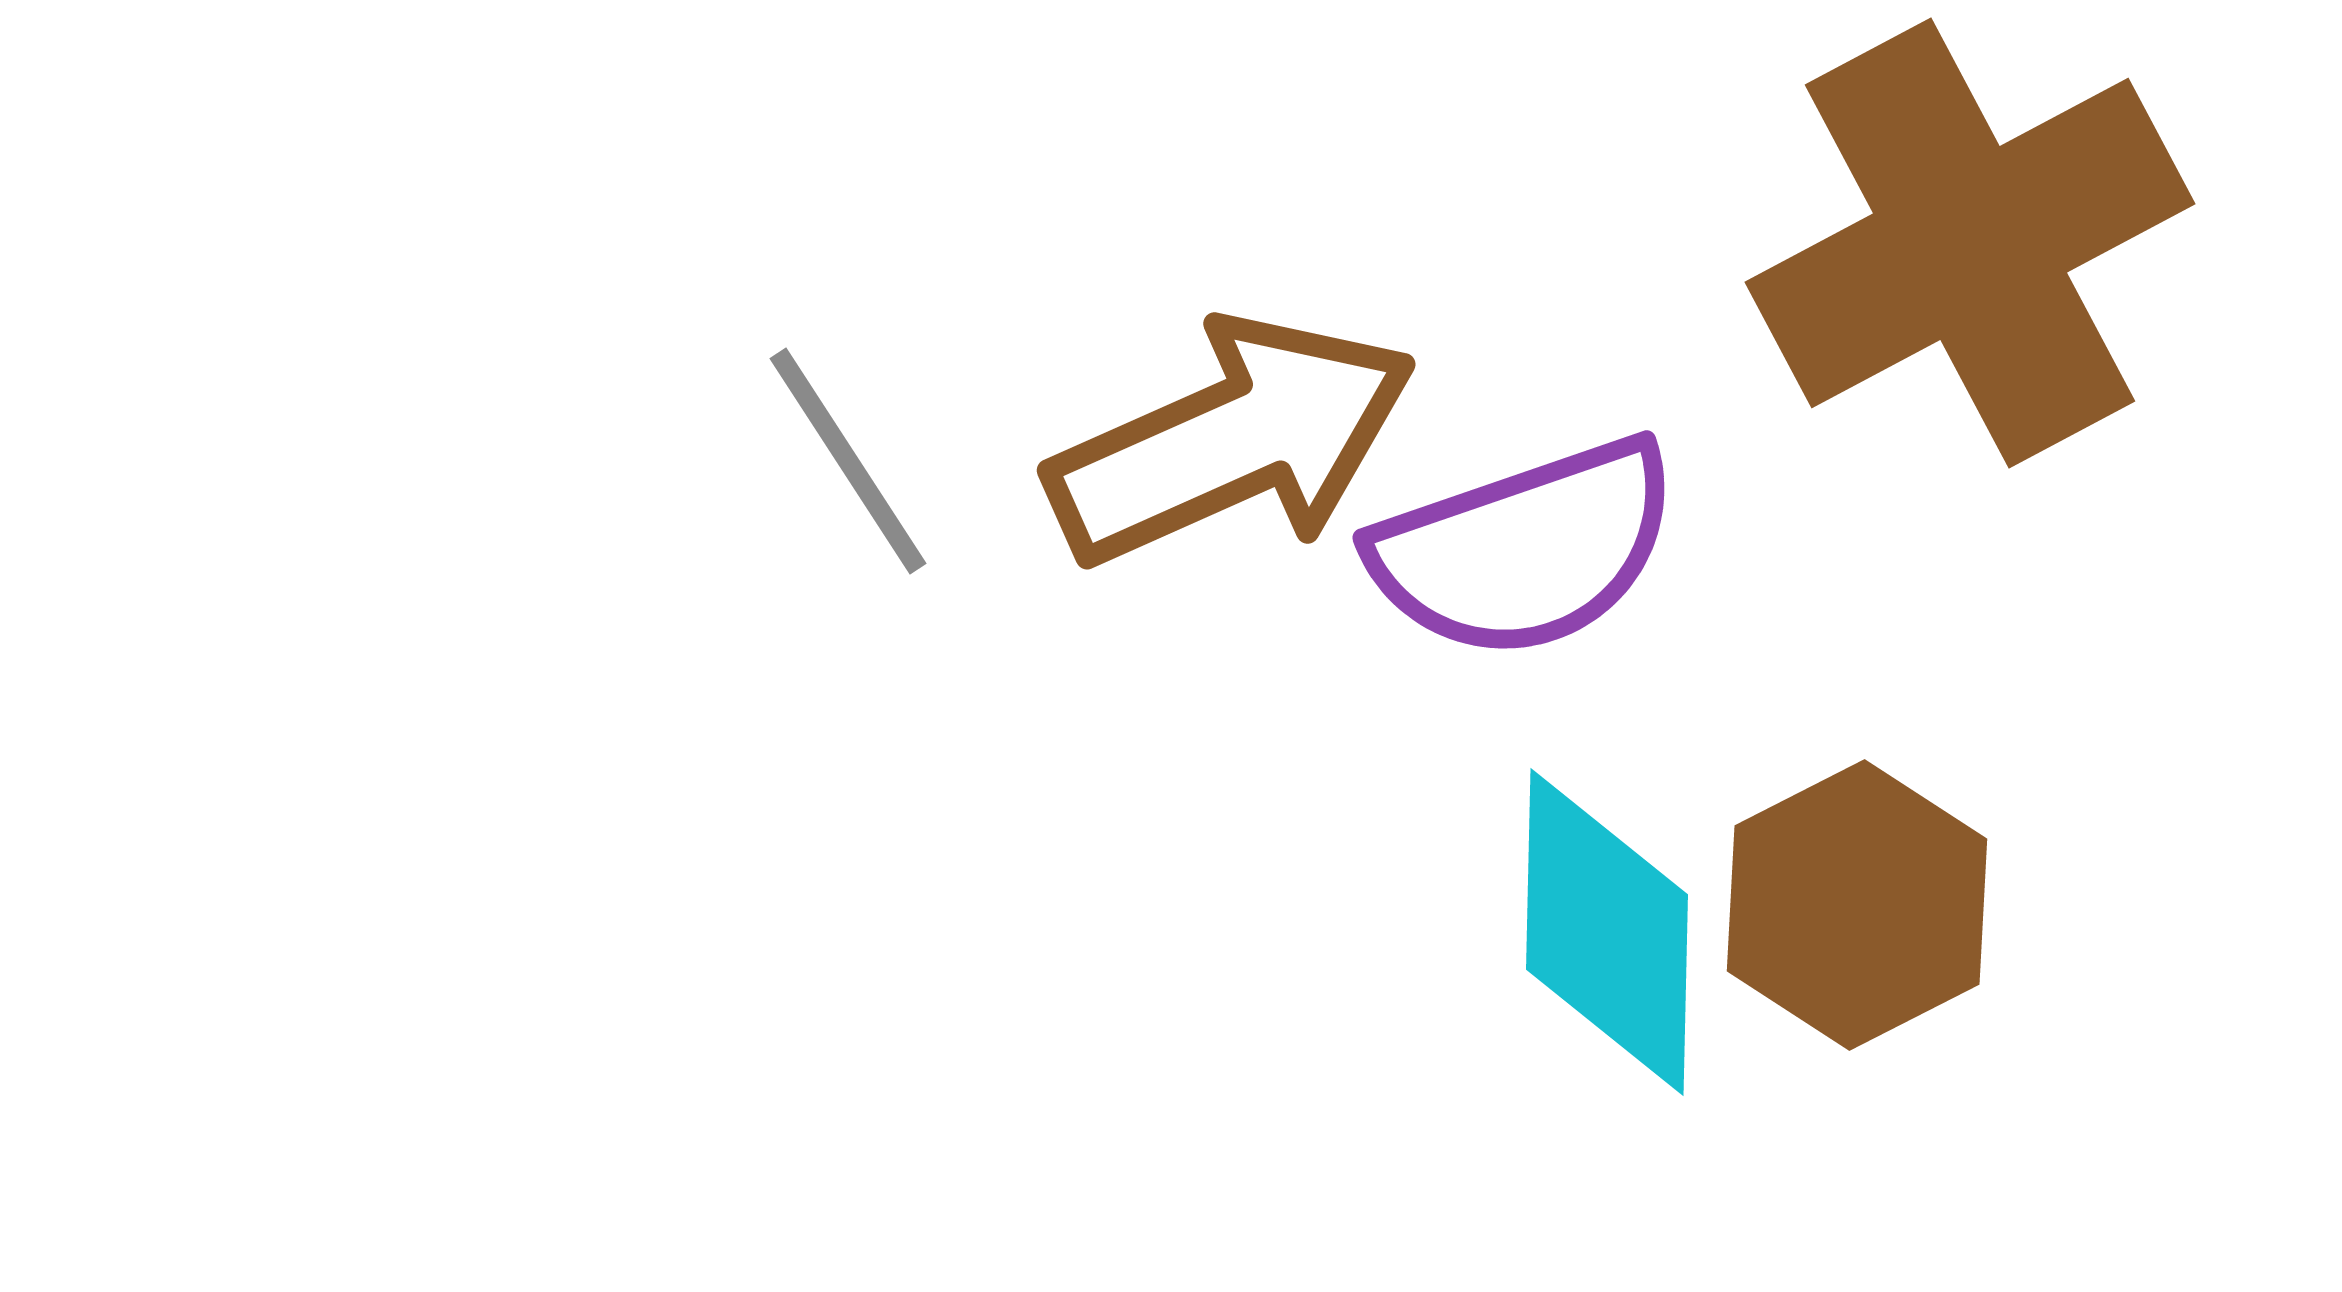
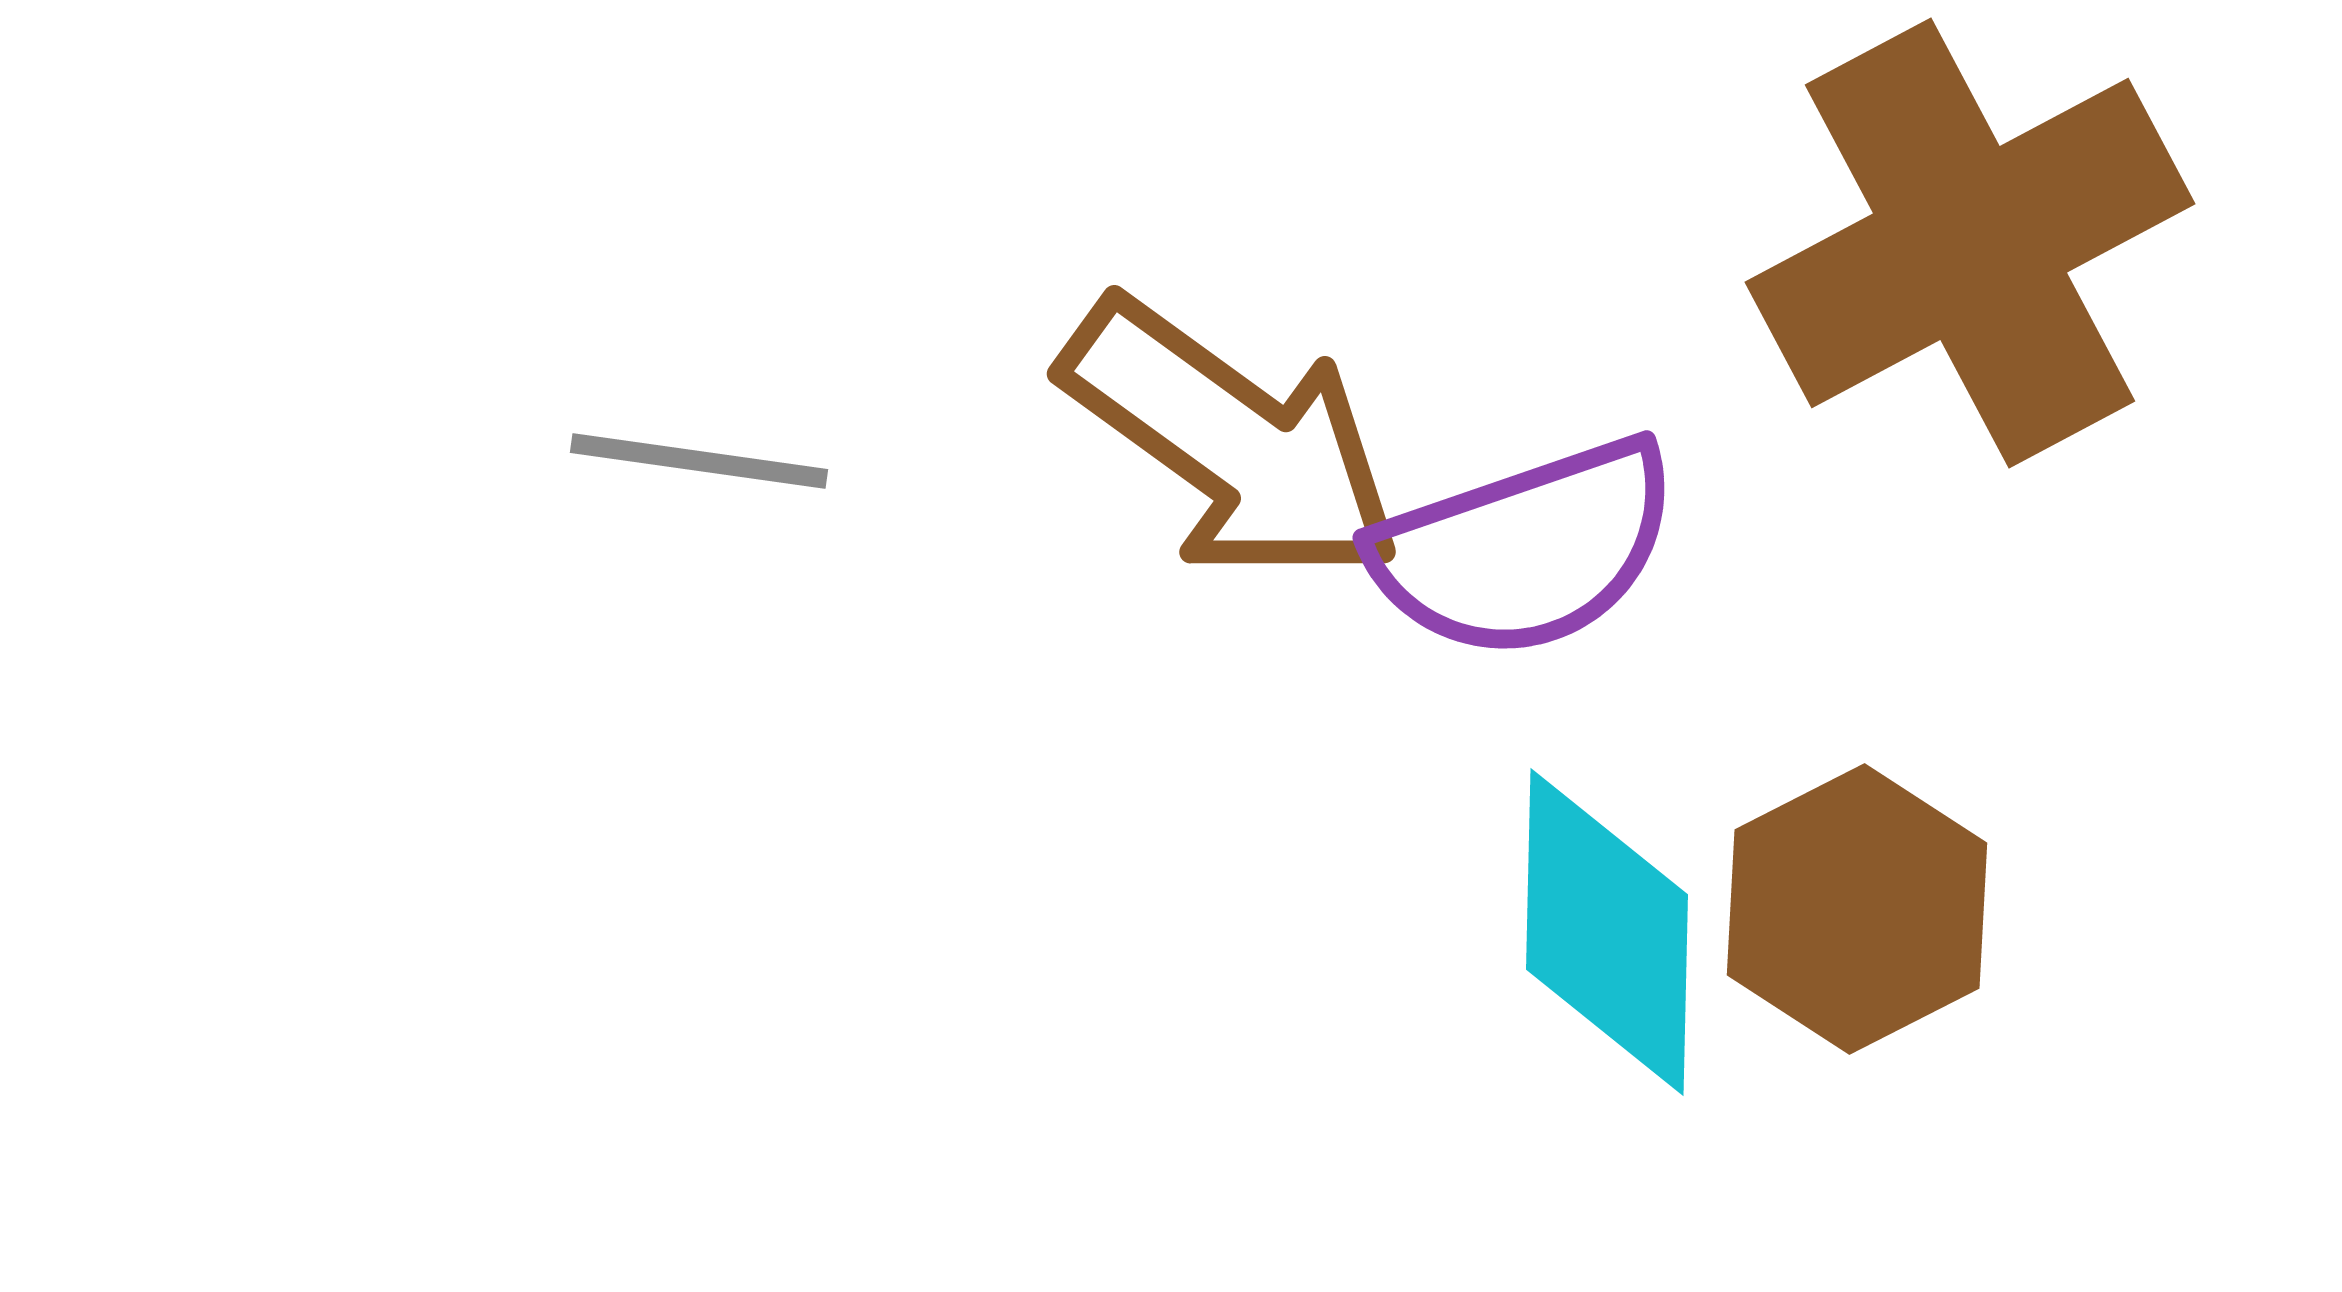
brown arrow: rotated 60 degrees clockwise
gray line: moved 149 px left; rotated 49 degrees counterclockwise
brown hexagon: moved 4 px down
